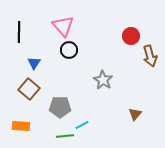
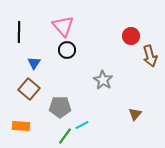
black circle: moved 2 px left
green line: rotated 48 degrees counterclockwise
